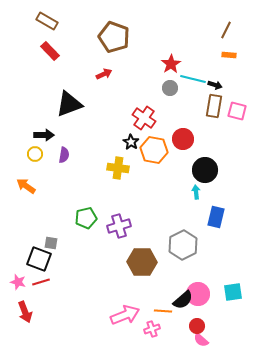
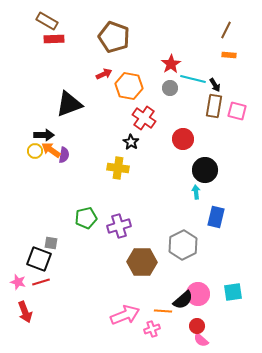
red rectangle at (50, 51): moved 4 px right, 12 px up; rotated 48 degrees counterclockwise
black arrow at (215, 85): rotated 40 degrees clockwise
orange hexagon at (154, 150): moved 25 px left, 64 px up
yellow circle at (35, 154): moved 3 px up
orange arrow at (26, 186): moved 25 px right, 36 px up
